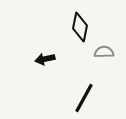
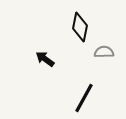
black arrow: rotated 48 degrees clockwise
